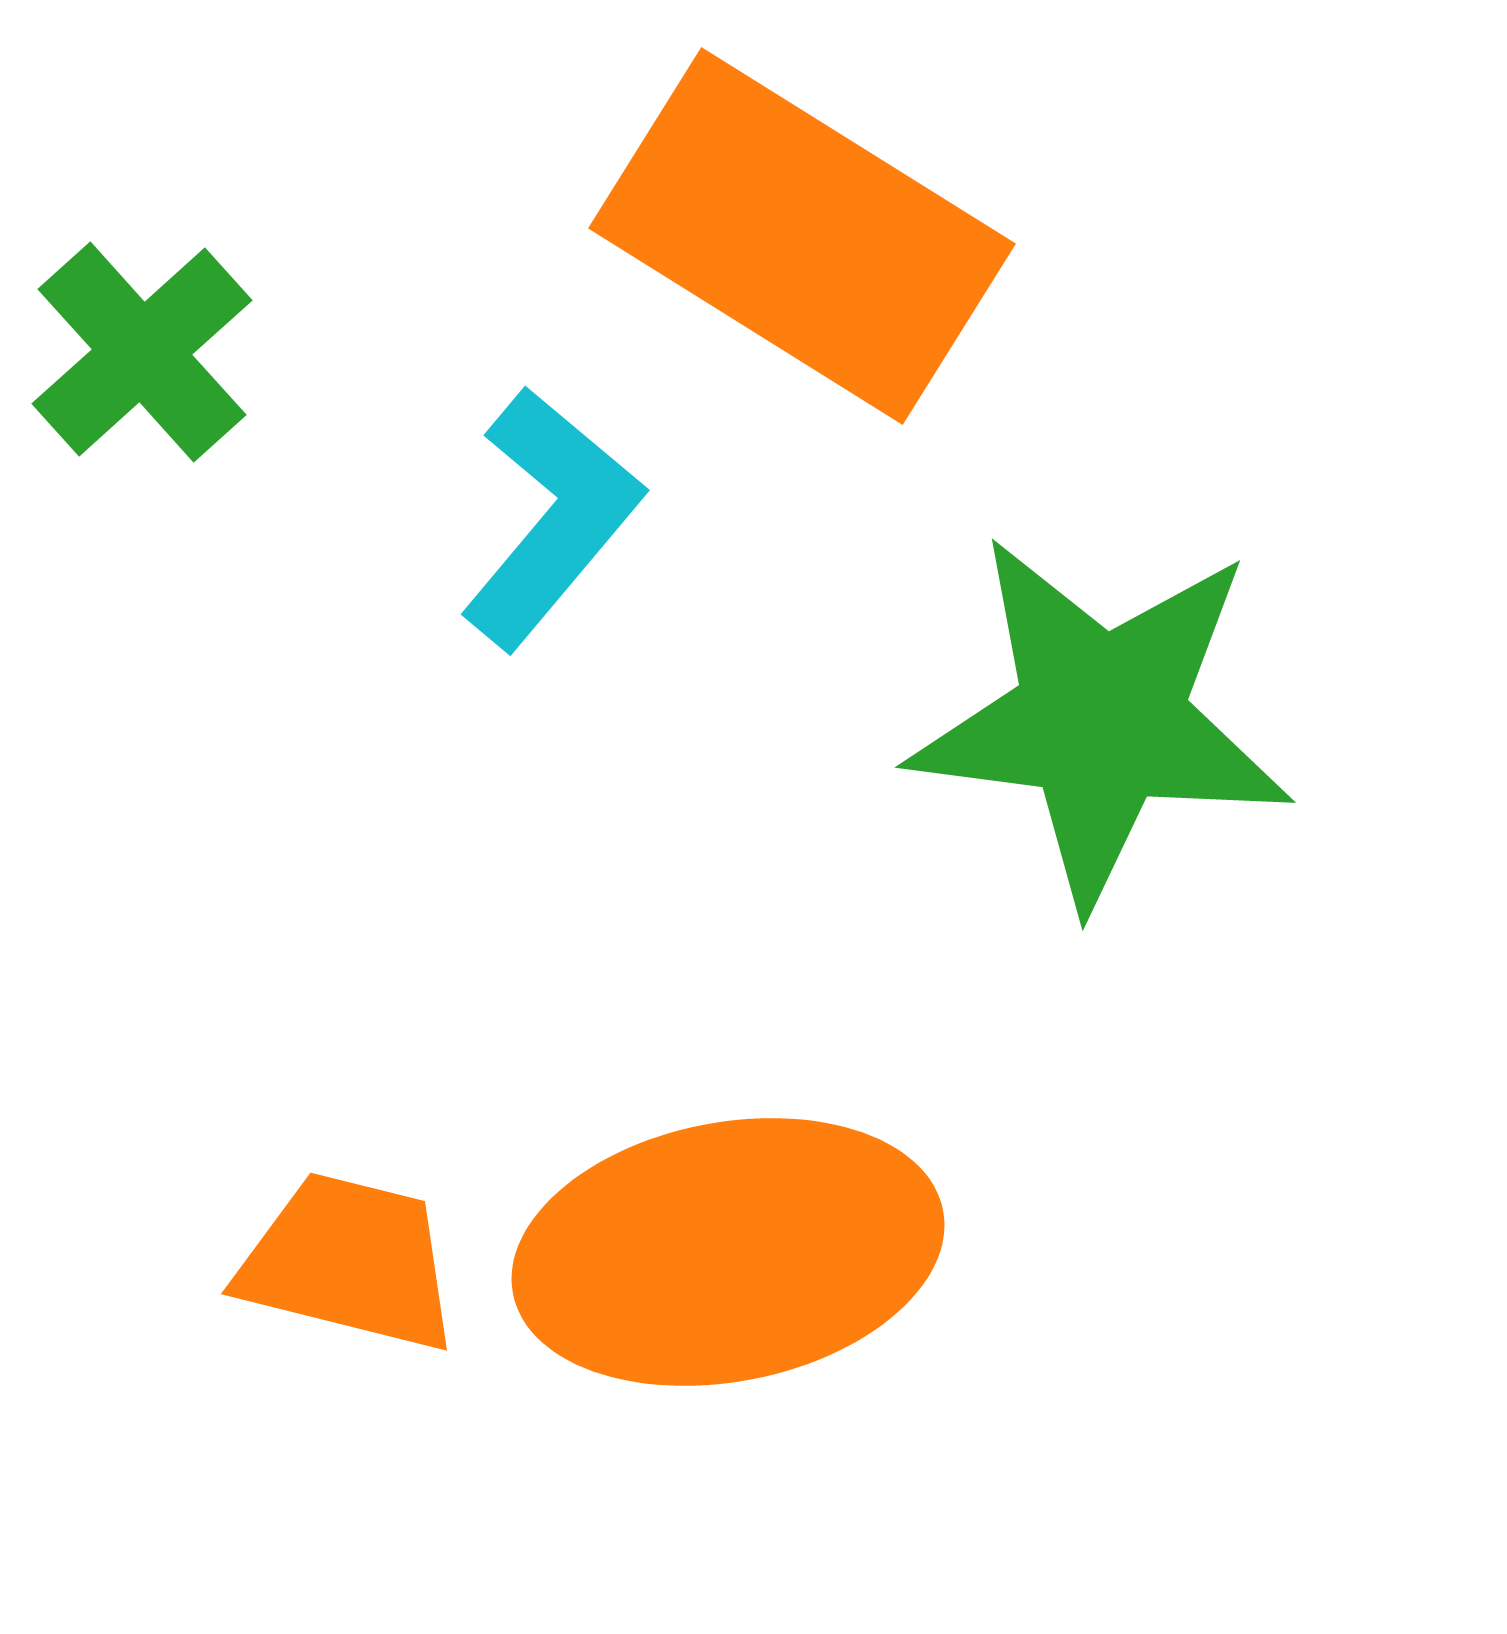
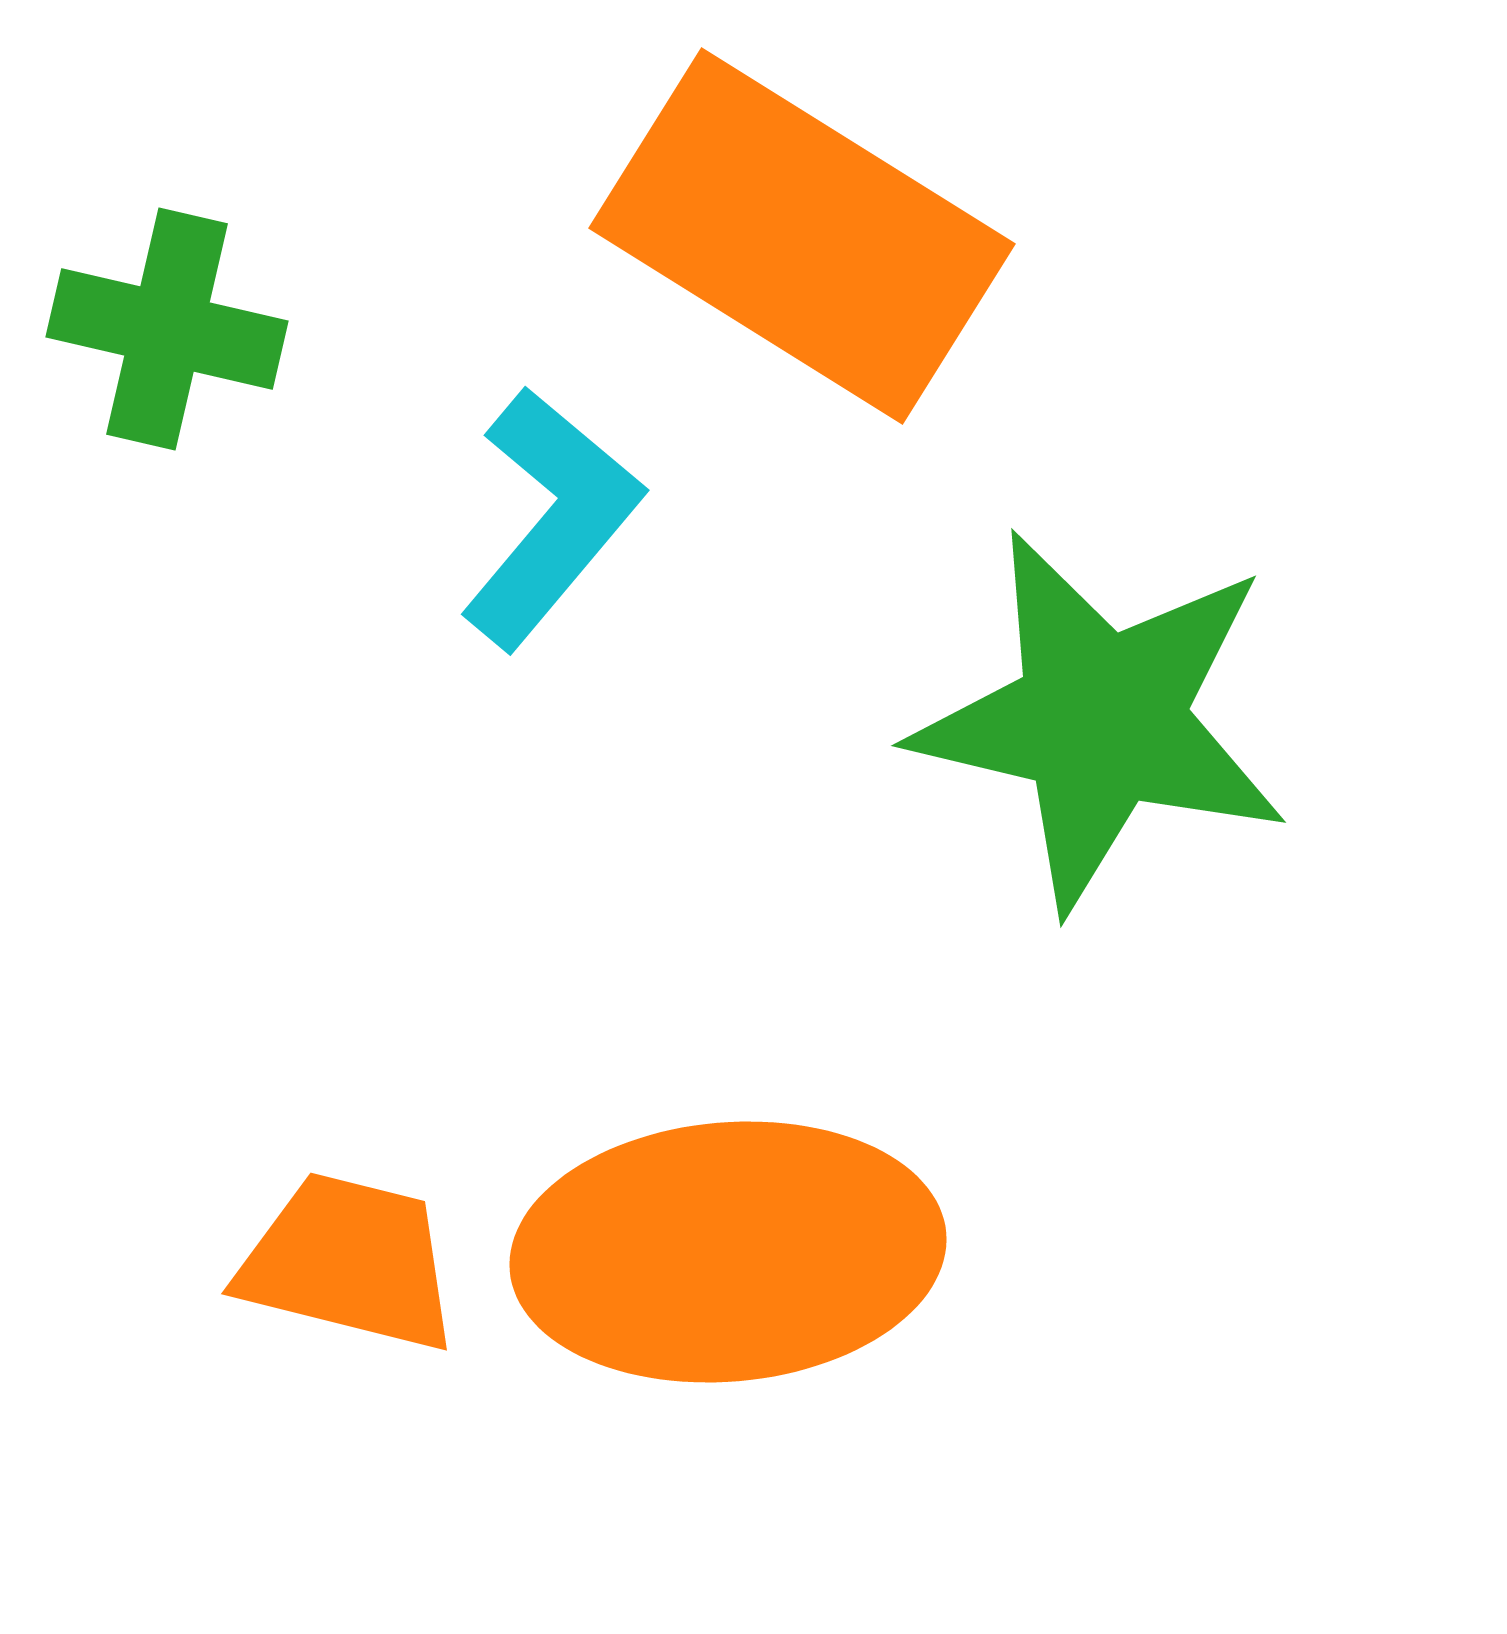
green cross: moved 25 px right, 23 px up; rotated 35 degrees counterclockwise
green star: rotated 6 degrees clockwise
orange ellipse: rotated 6 degrees clockwise
